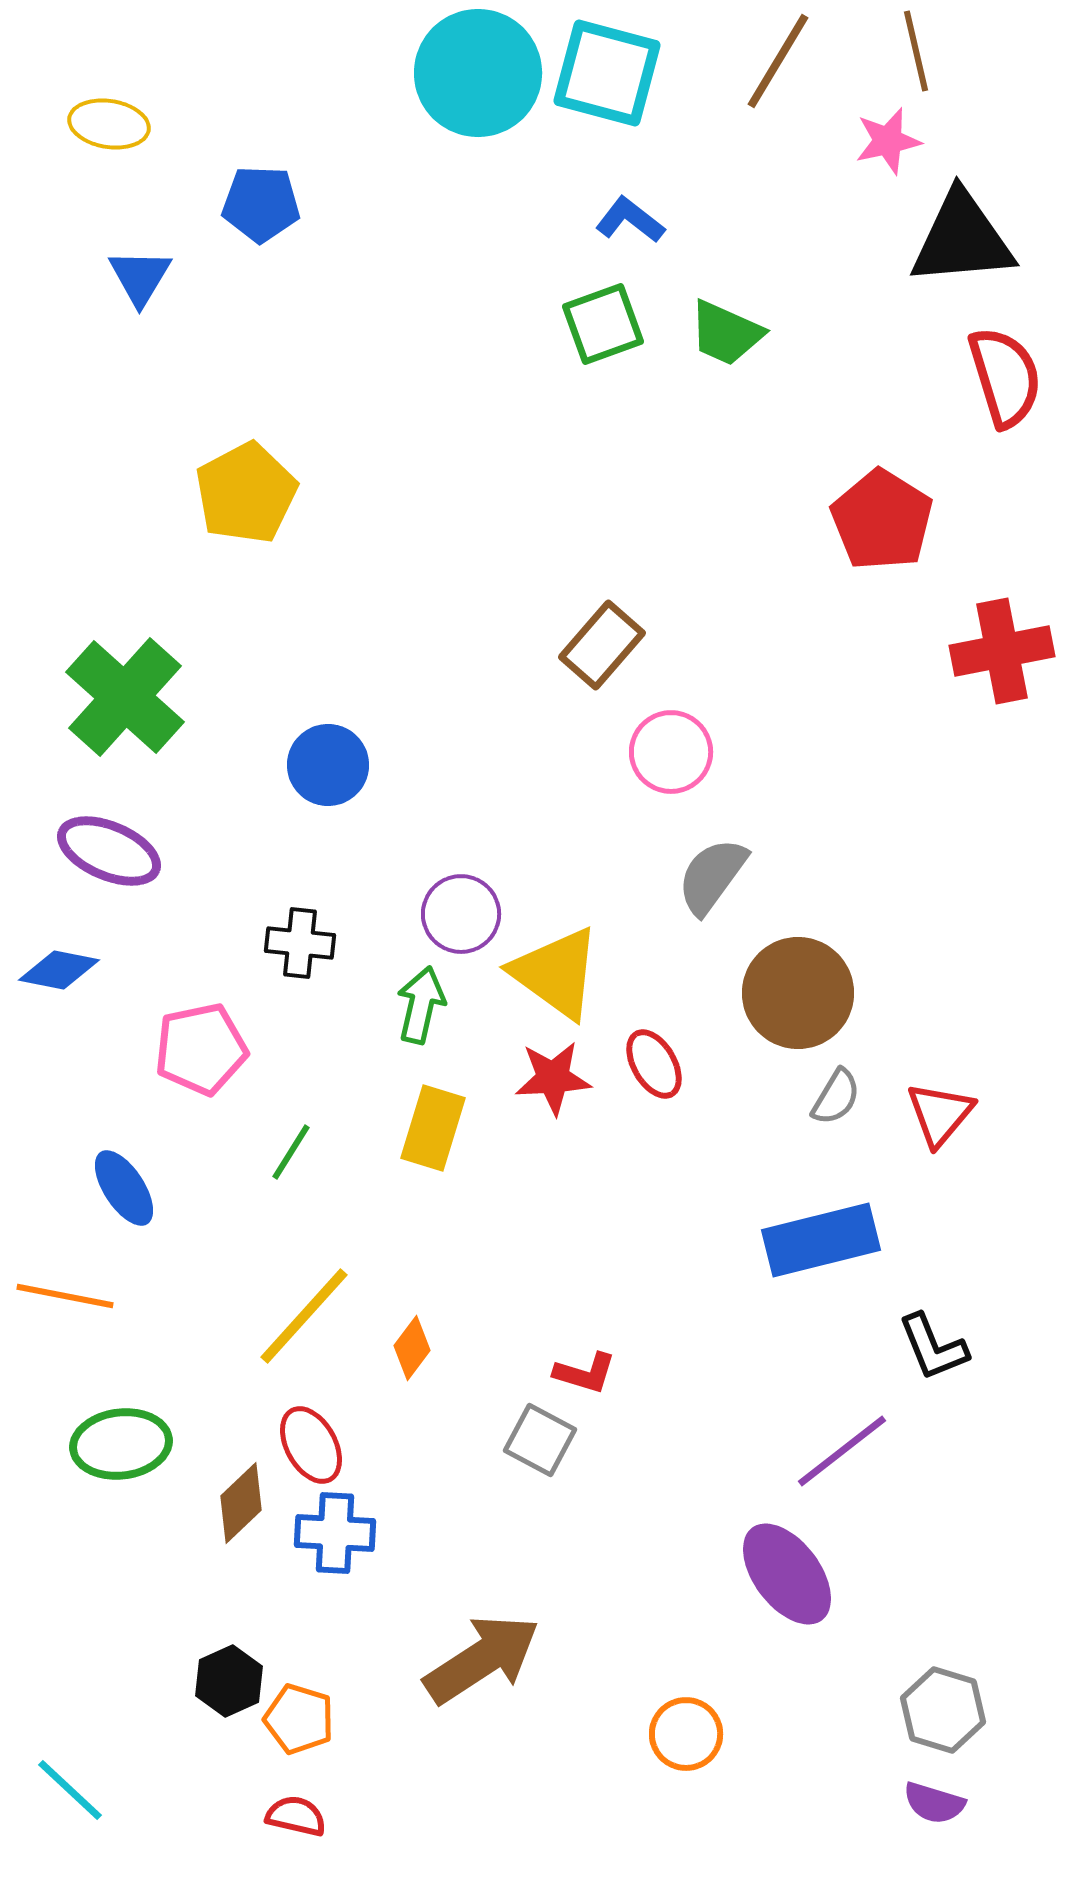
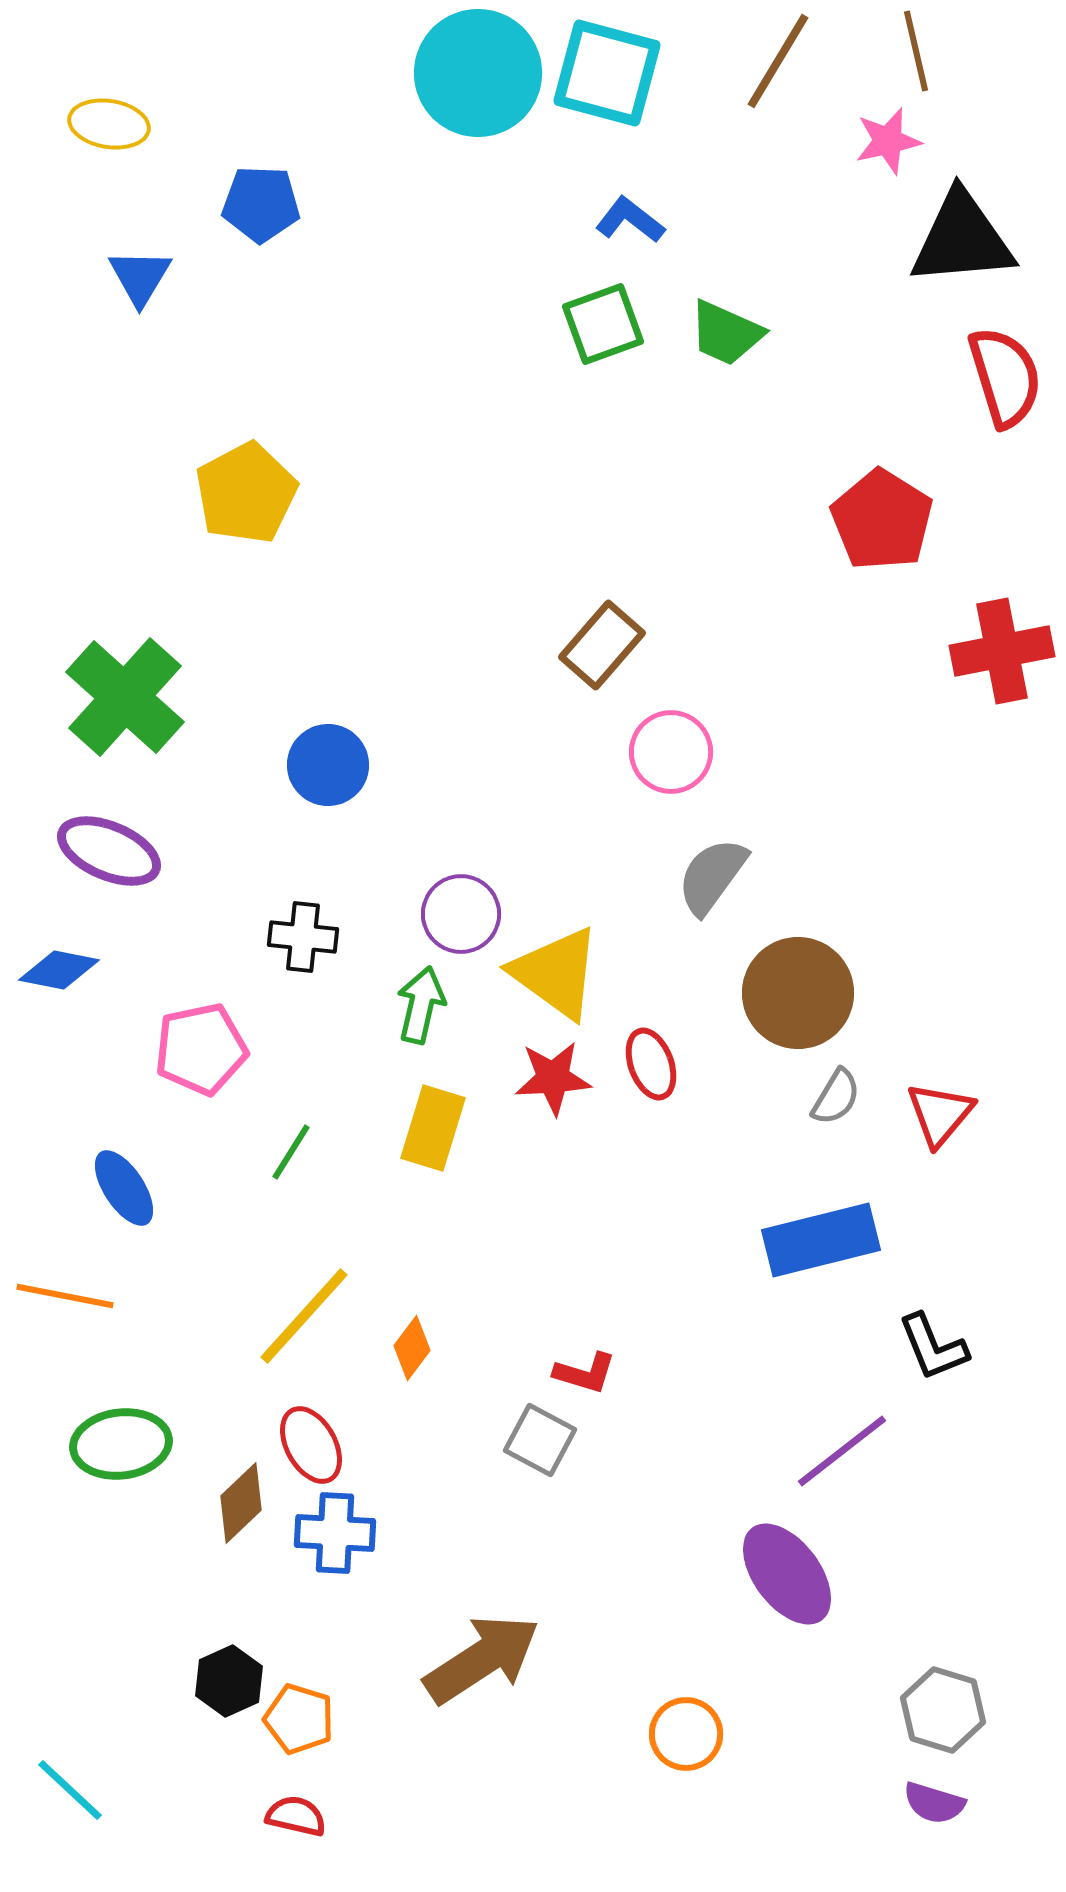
black cross at (300, 943): moved 3 px right, 6 px up
red ellipse at (654, 1064): moved 3 px left; rotated 10 degrees clockwise
